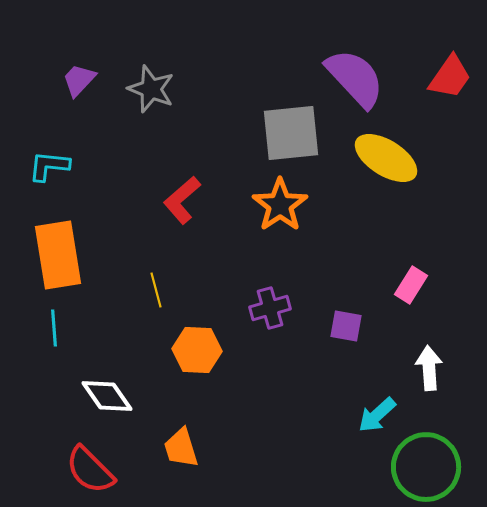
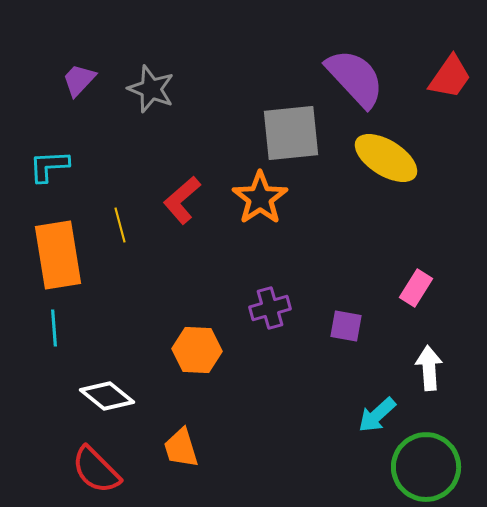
cyan L-shape: rotated 9 degrees counterclockwise
orange star: moved 20 px left, 7 px up
pink rectangle: moved 5 px right, 3 px down
yellow line: moved 36 px left, 65 px up
white diamond: rotated 16 degrees counterclockwise
red semicircle: moved 6 px right
